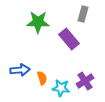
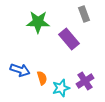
gray rectangle: moved 1 px right; rotated 35 degrees counterclockwise
blue arrow: rotated 24 degrees clockwise
cyan star: rotated 24 degrees counterclockwise
